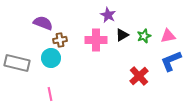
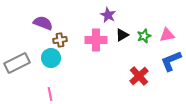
pink triangle: moved 1 px left, 1 px up
gray rectangle: rotated 40 degrees counterclockwise
